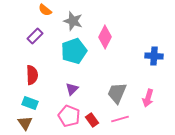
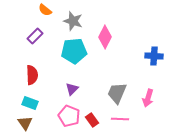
cyan pentagon: rotated 15 degrees clockwise
pink line: rotated 18 degrees clockwise
